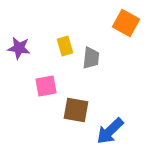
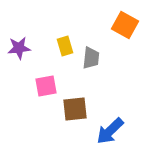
orange square: moved 1 px left, 2 px down
purple star: rotated 15 degrees counterclockwise
brown square: moved 1 px left, 1 px up; rotated 16 degrees counterclockwise
